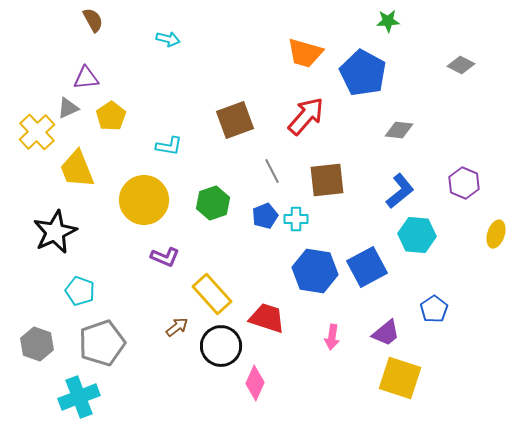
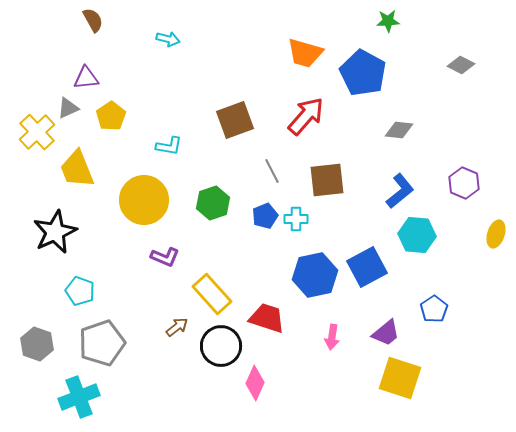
blue hexagon at (315, 271): moved 4 px down; rotated 21 degrees counterclockwise
